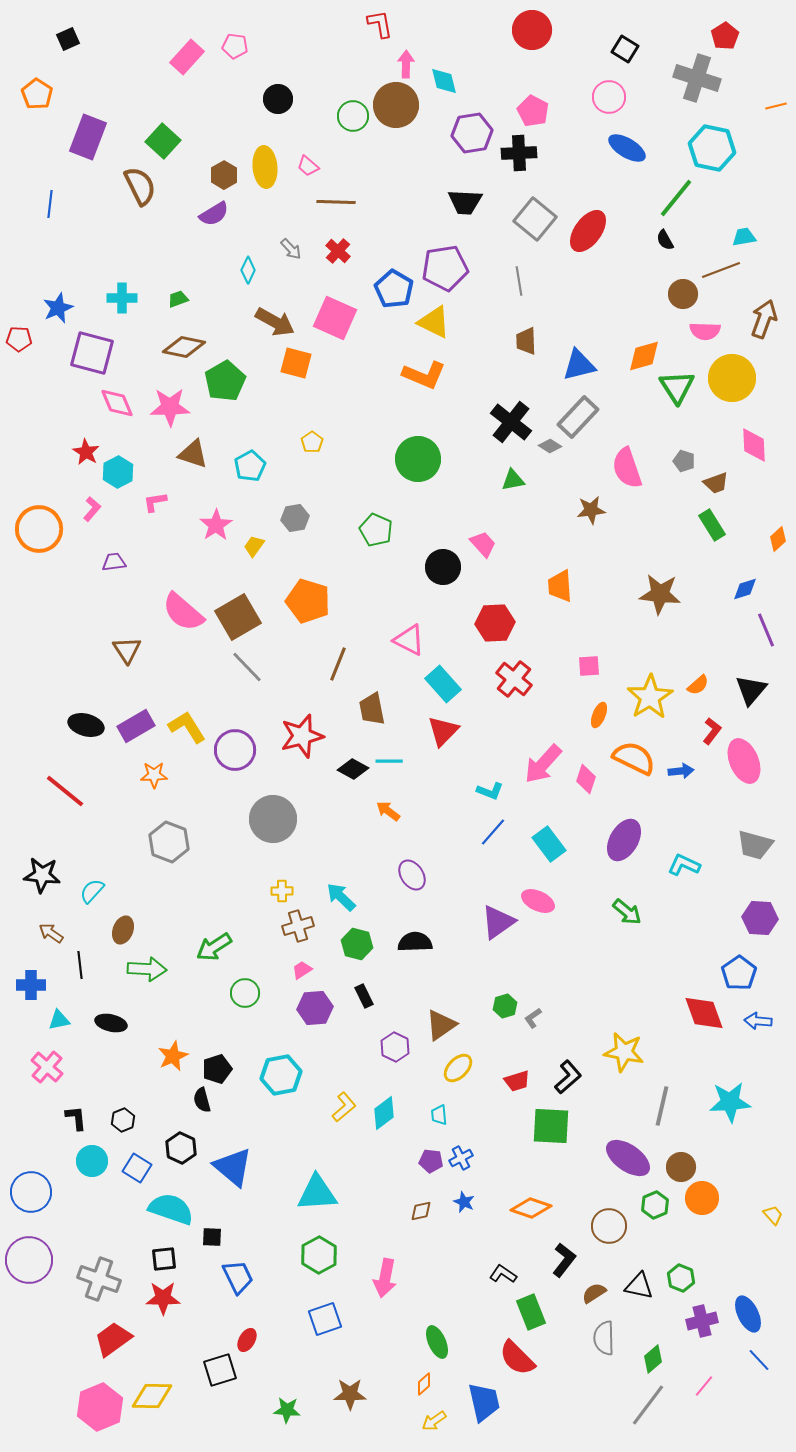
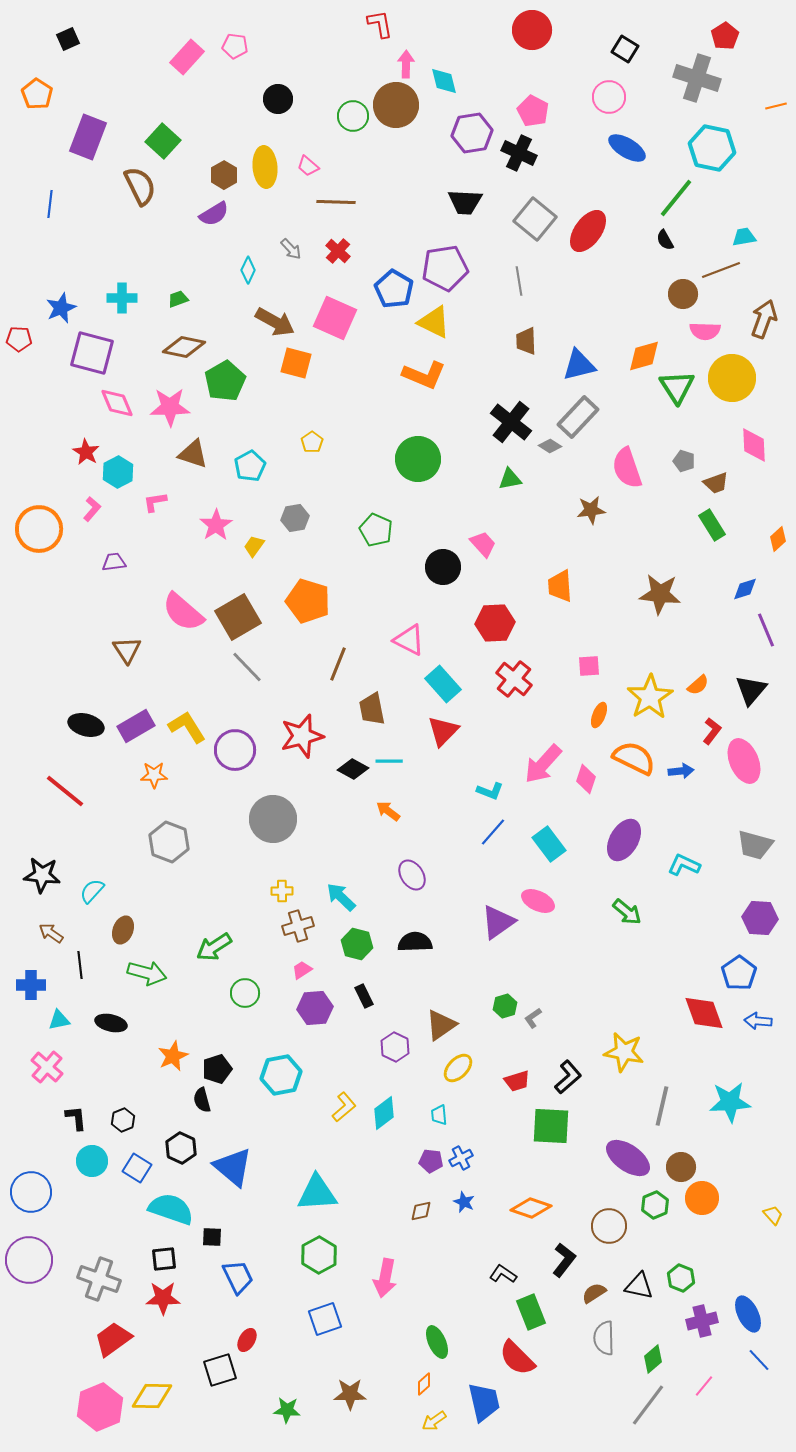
black cross at (519, 153): rotated 28 degrees clockwise
blue star at (58, 308): moved 3 px right
green triangle at (513, 480): moved 3 px left, 1 px up
green arrow at (147, 969): moved 4 px down; rotated 12 degrees clockwise
